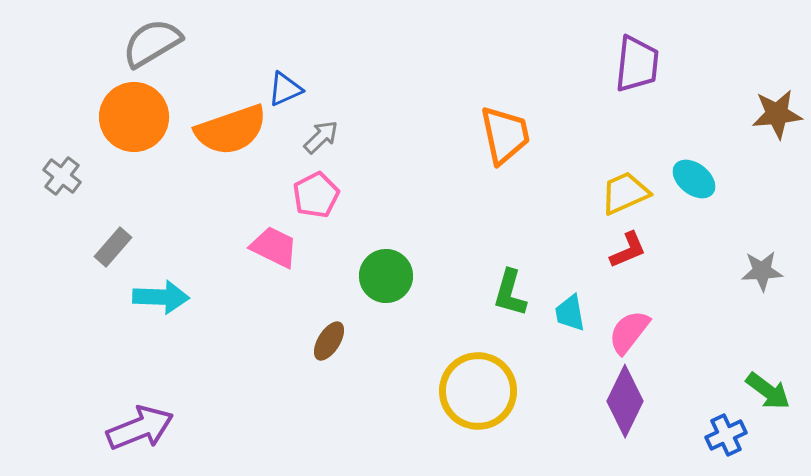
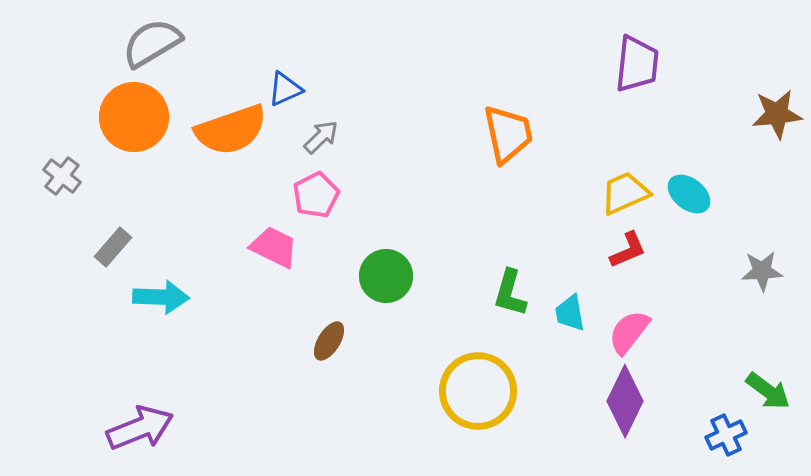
orange trapezoid: moved 3 px right, 1 px up
cyan ellipse: moved 5 px left, 15 px down
